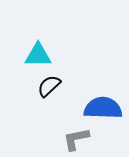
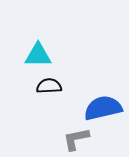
black semicircle: rotated 40 degrees clockwise
blue semicircle: rotated 15 degrees counterclockwise
